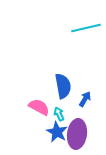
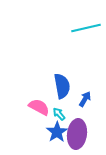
blue semicircle: moved 1 px left
cyan arrow: rotated 16 degrees counterclockwise
blue star: rotated 10 degrees clockwise
